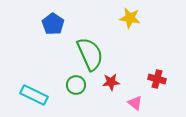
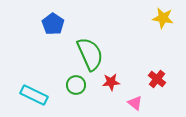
yellow star: moved 33 px right
red cross: rotated 24 degrees clockwise
